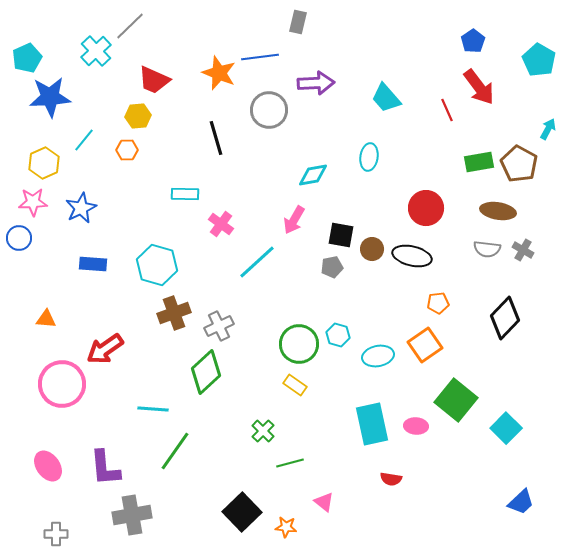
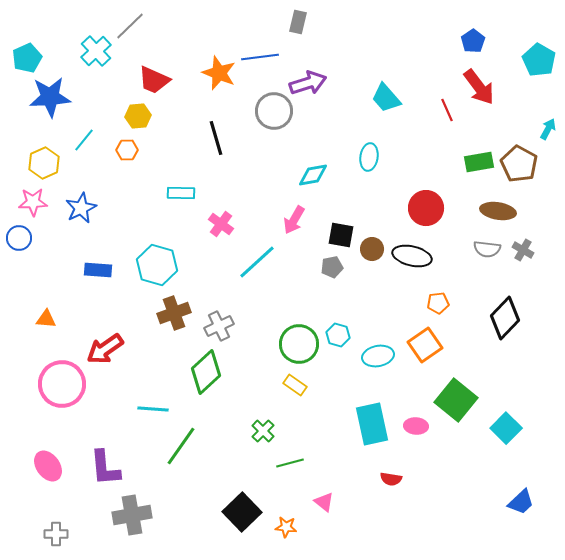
purple arrow at (316, 83): moved 8 px left; rotated 15 degrees counterclockwise
gray circle at (269, 110): moved 5 px right, 1 px down
cyan rectangle at (185, 194): moved 4 px left, 1 px up
blue rectangle at (93, 264): moved 5 px right, 6 px down
green line at (175, 451): moved 6 px right, 5 px up
